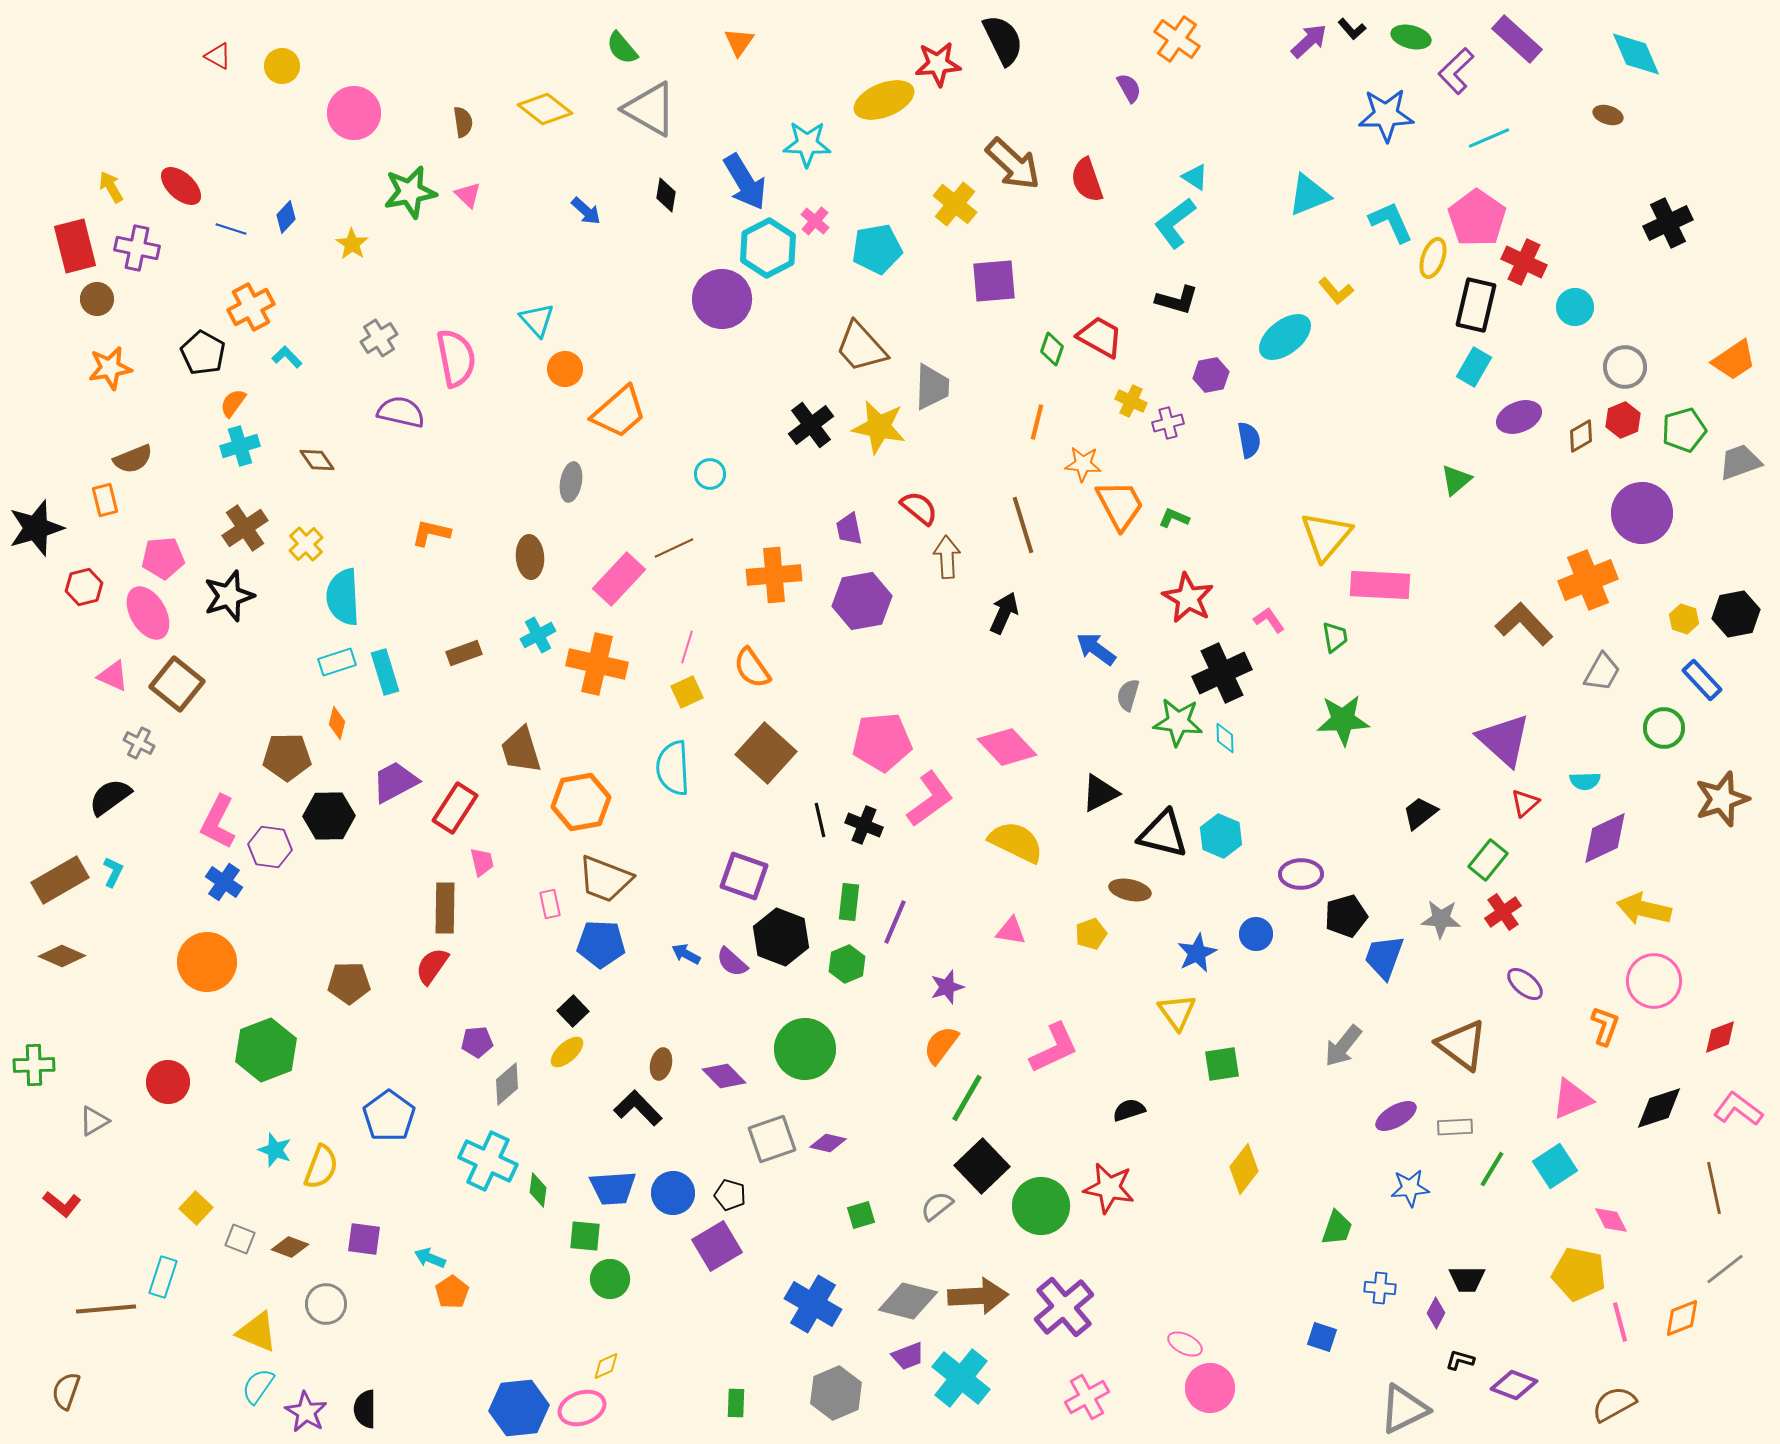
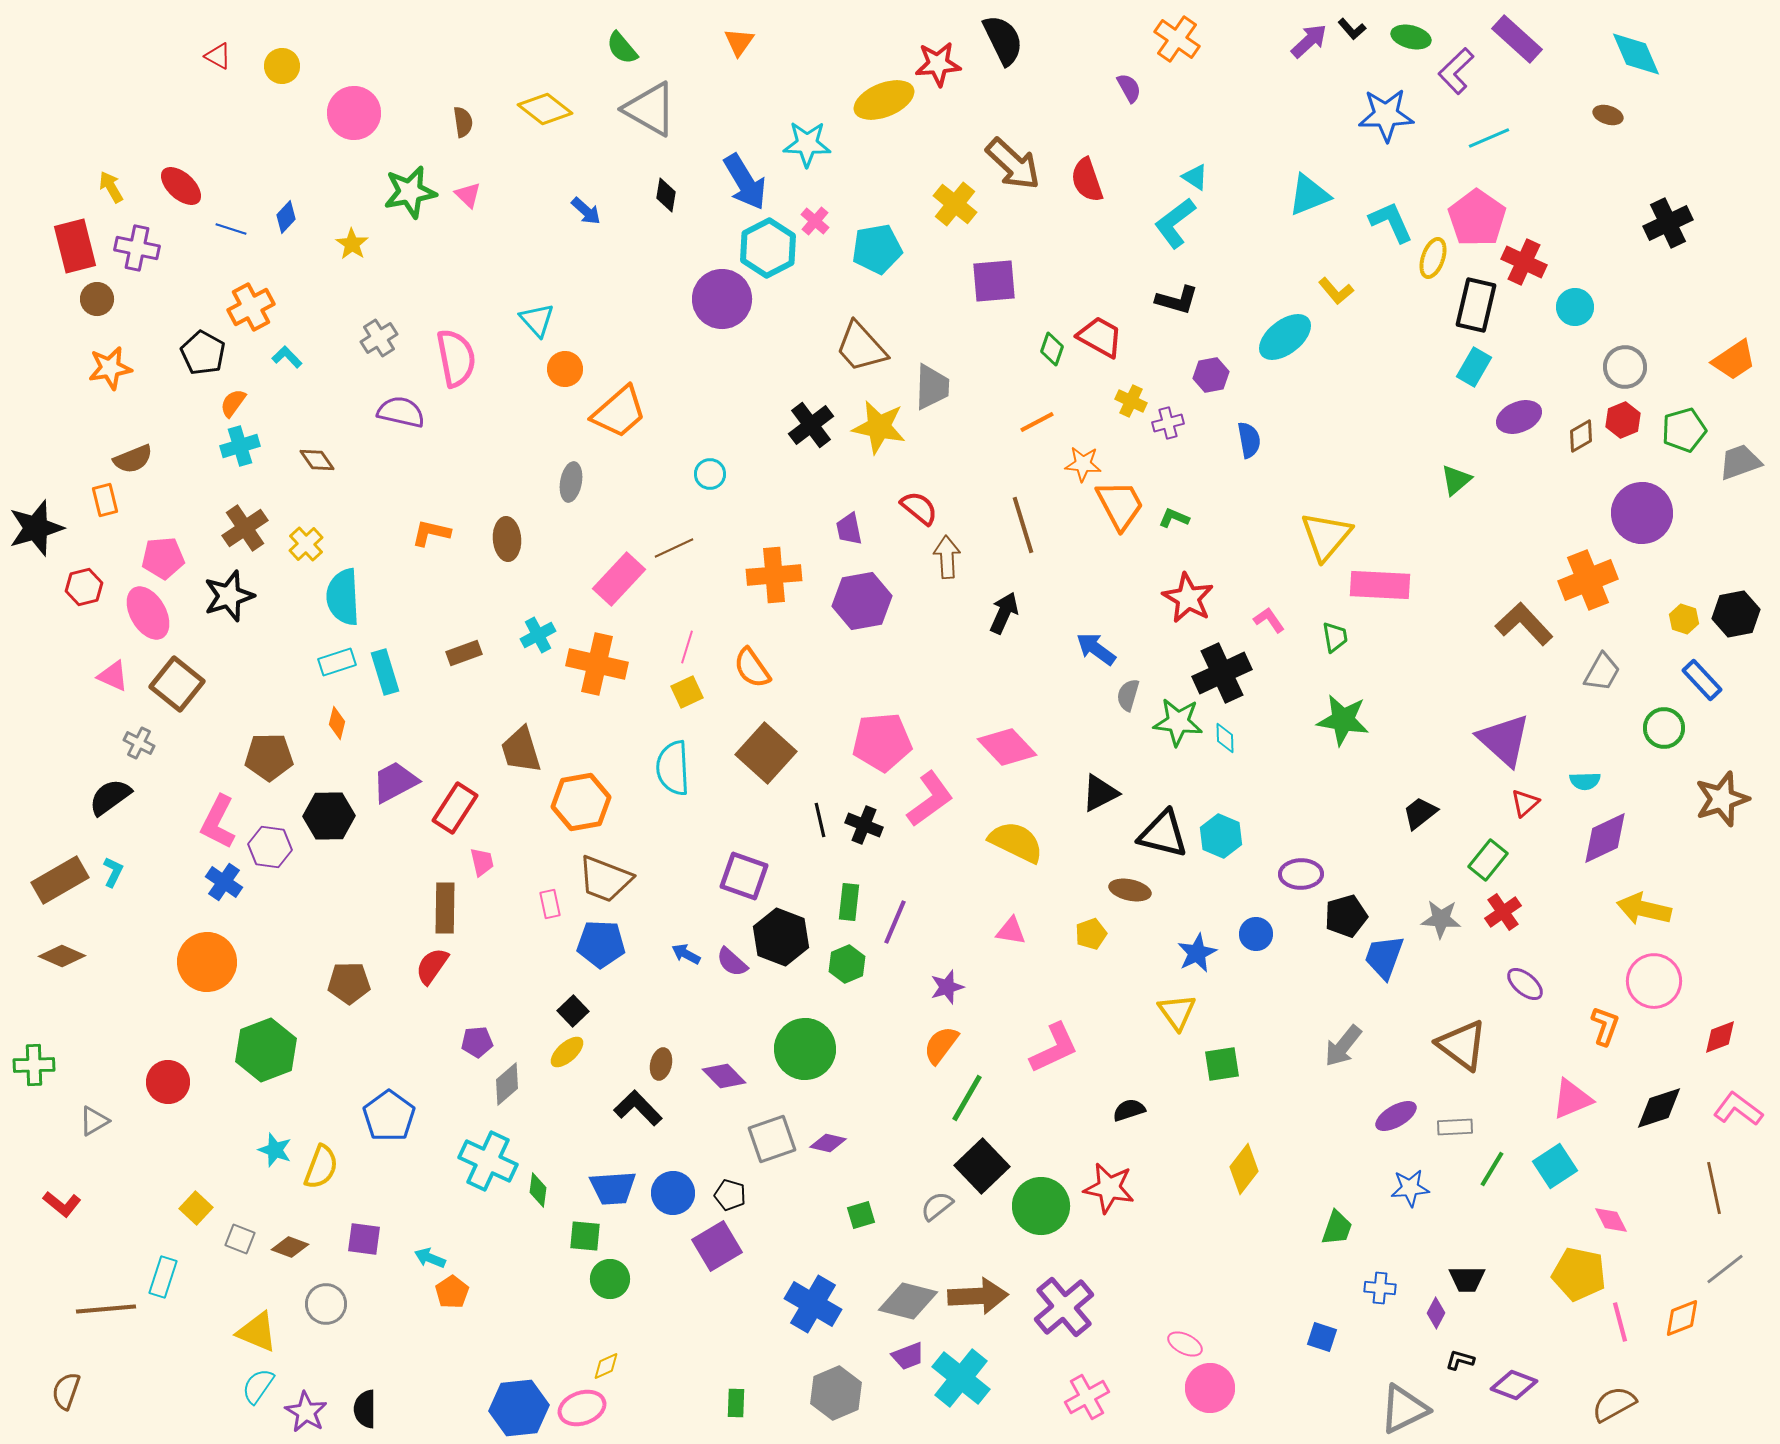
orange line at (1037, 422): rotated 48 degrees clockwise
brown ellipse at (530, 557): moved 23 px left, 18 px up
green star at (1343, 720): rotated 12 degrees clockwise
brown pentagon at (287, 757): moved 18 px left
